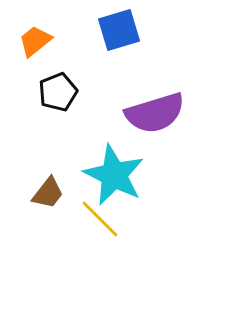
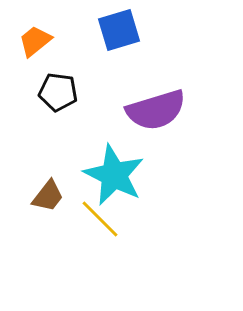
black pentagon: rotated 30 degrees clockwise
purple semicircle: moved 1 px right, 3 px up
brown trapezoid: moved 3 px down
